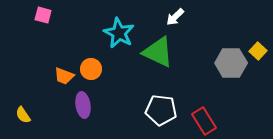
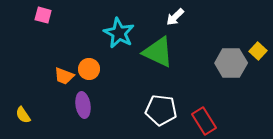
orange circle: moved 2 px left
